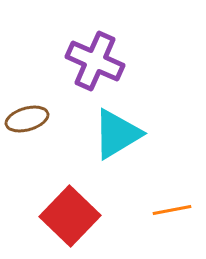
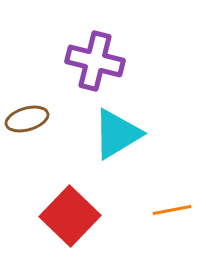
purple cross: rotated 10 degrees counterclockwise
